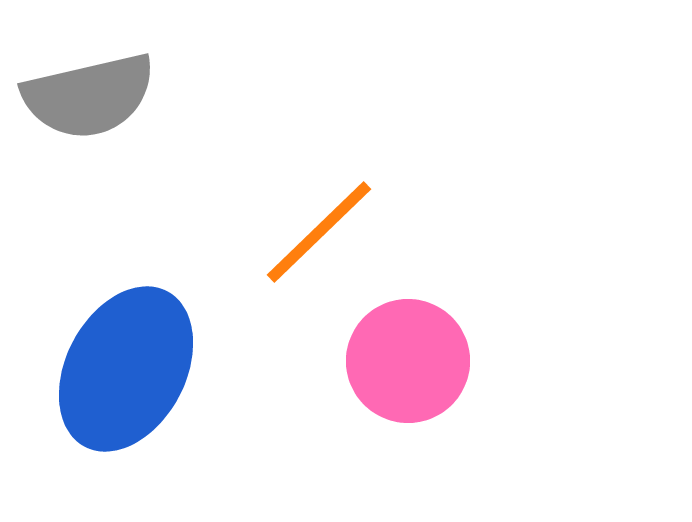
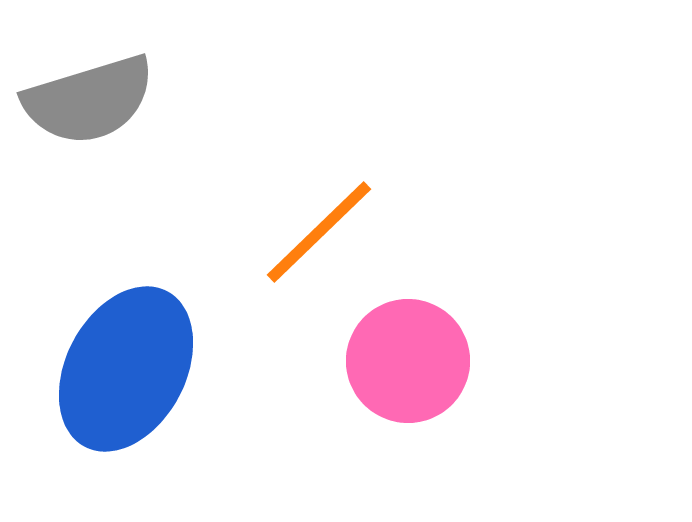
gray semicircle: moved 4 px down; rotated 4 degrees counterclockwise
